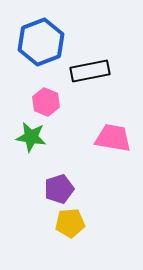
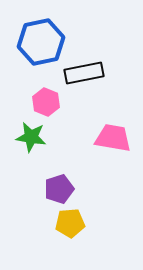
blue hexagon: rotated 9 degrees clockwise
black rectangle: moved 6 px left, 2 px down
